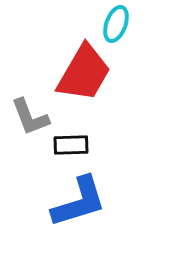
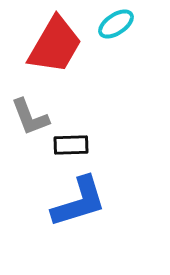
cyan ellipse: rotated 36 degrees clockwise
red trapezoid: moved 29 px left, 28 px up
